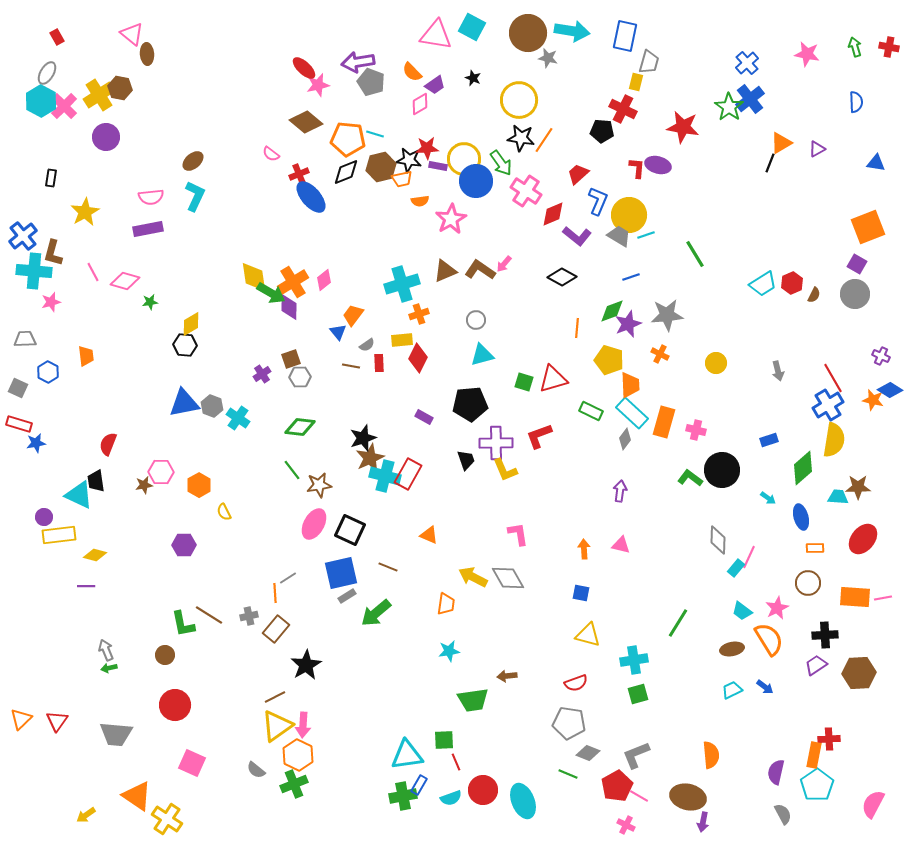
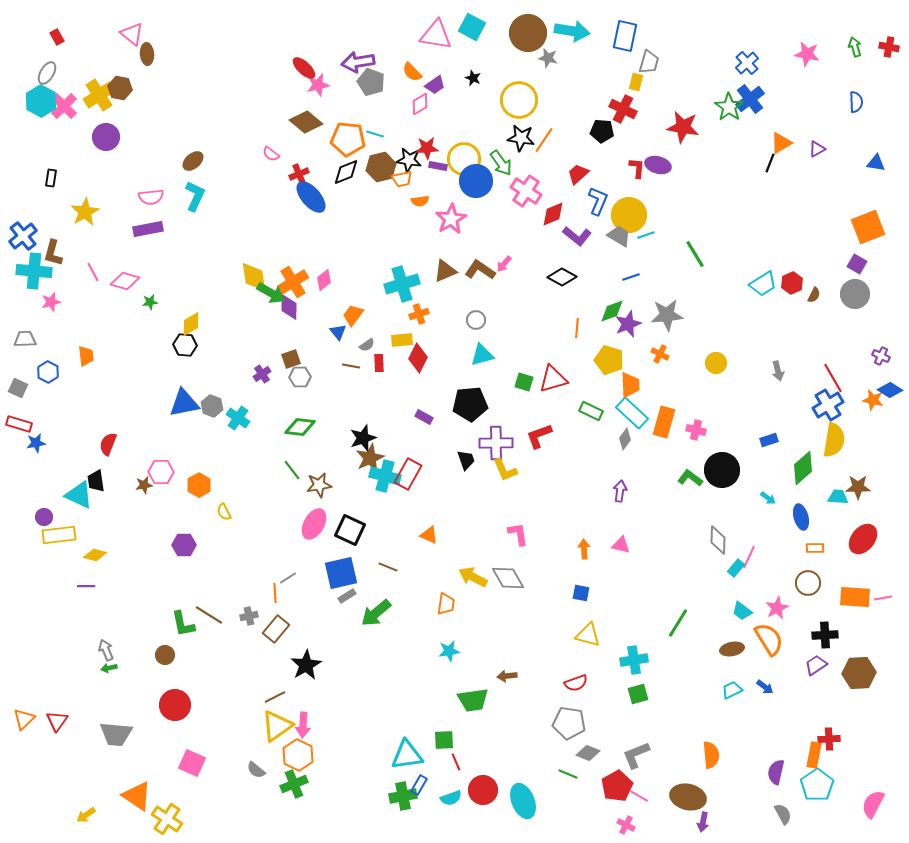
orange triangle at (21, 719): moved 3 px right
